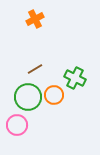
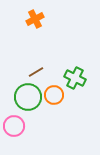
brown line: moved 1 px right, 3 px down
pink circle: moved 3 px left, 1 px down
